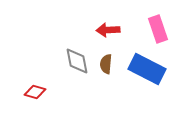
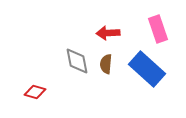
red arrow: moved 3 px down
blue rectangle: rotated 15 degrees clockwise
